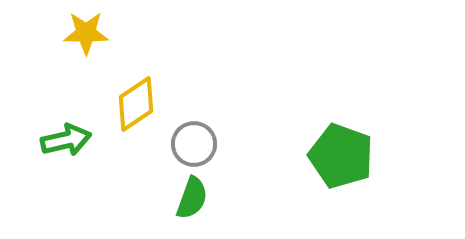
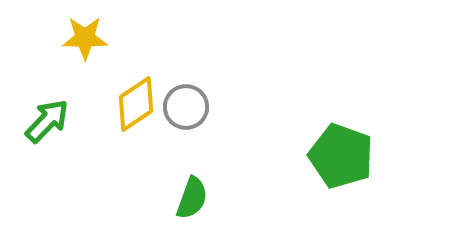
yellow star: moved 1 px left, 5 px down
green arrow: moved 19 px left, 19 px up; rotated 33 degrees counterclockwise
gray circle: moved 8 px left, 37 px up
